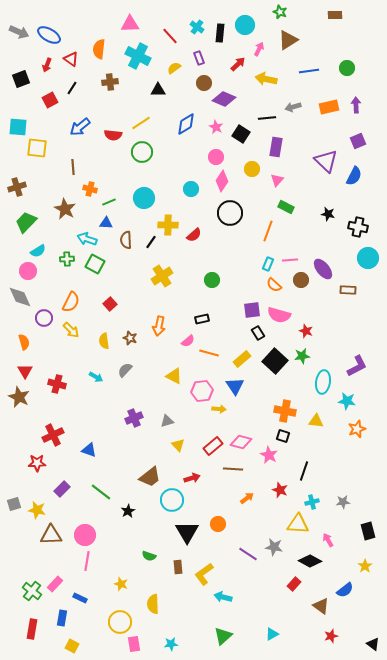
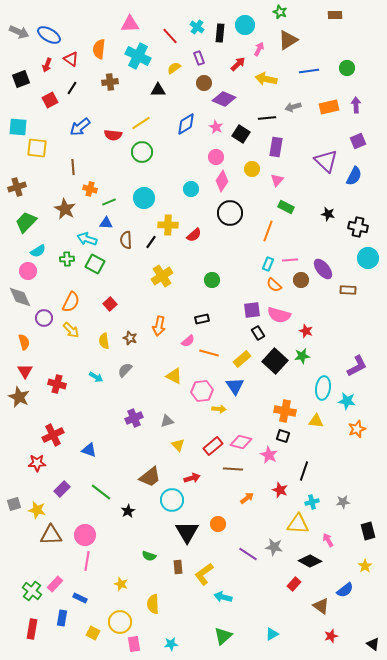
cyan ellipse at (323, 382): moved 6 px down
yellow square at (72, 646): moved 21 px right, 13 px up
